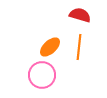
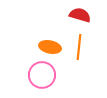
orange ellipse: rotated 55 degrees clockwise
